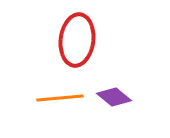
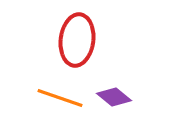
orange line: rotated 24 degrees clockwise
